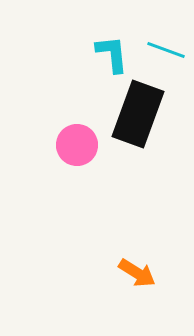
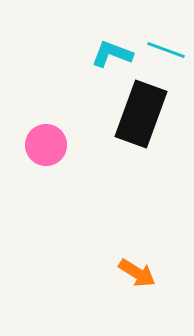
cyan L-shape: rotated 63 degrees counterclockwise
black rectangle: moved 3 px right
pink circle: moved 31 px left
